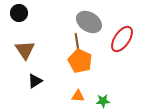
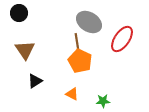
orange triangle: moved 6 px left, 2 px up; rotated 24 degrees clockwise
